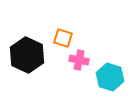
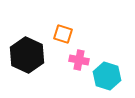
orange square: moved 4 px up
cyan hexagon: moved 3 px left, 1 px up
